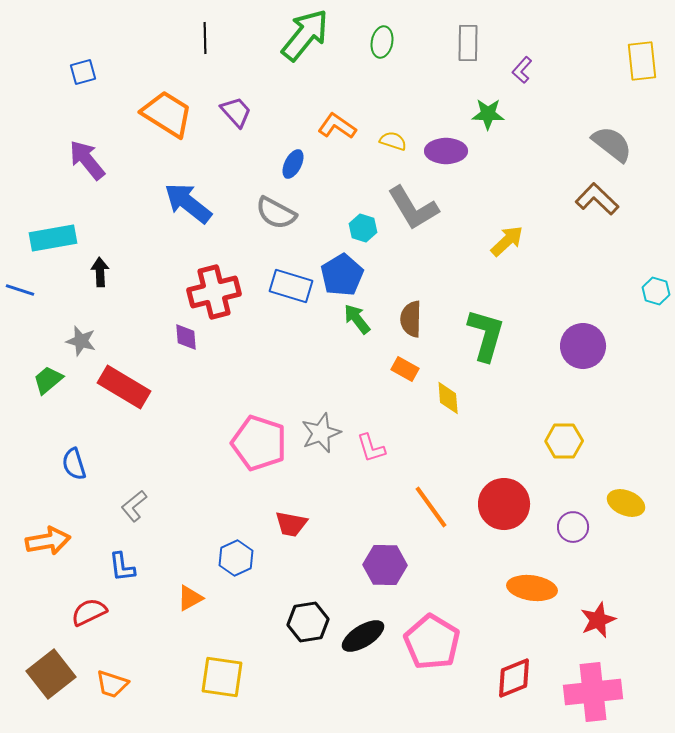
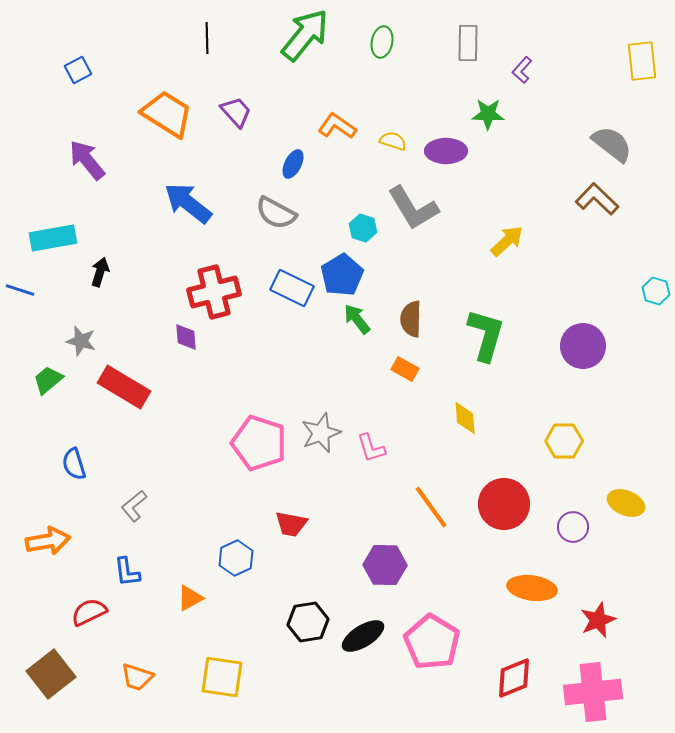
black line at (205, 38): moved 2 px right
blue square at (83, 72): moved 5 px left, 2 px up; rotated 12 degrees counterclockwise
black arrow at (100, 272): rotated 20 degrees clockwise
blue rectangle at (291, 286): moved 1 px right, 2 px down; rotated 9 degrees clockwise
yellow diamond at (448, 398): moved 17 px right, 20 px down
blue L-shape at (122, 567): moved 5 px right, 5 px down
orange trapezoid at (112, 684): moved 25 px right, 7 px up
